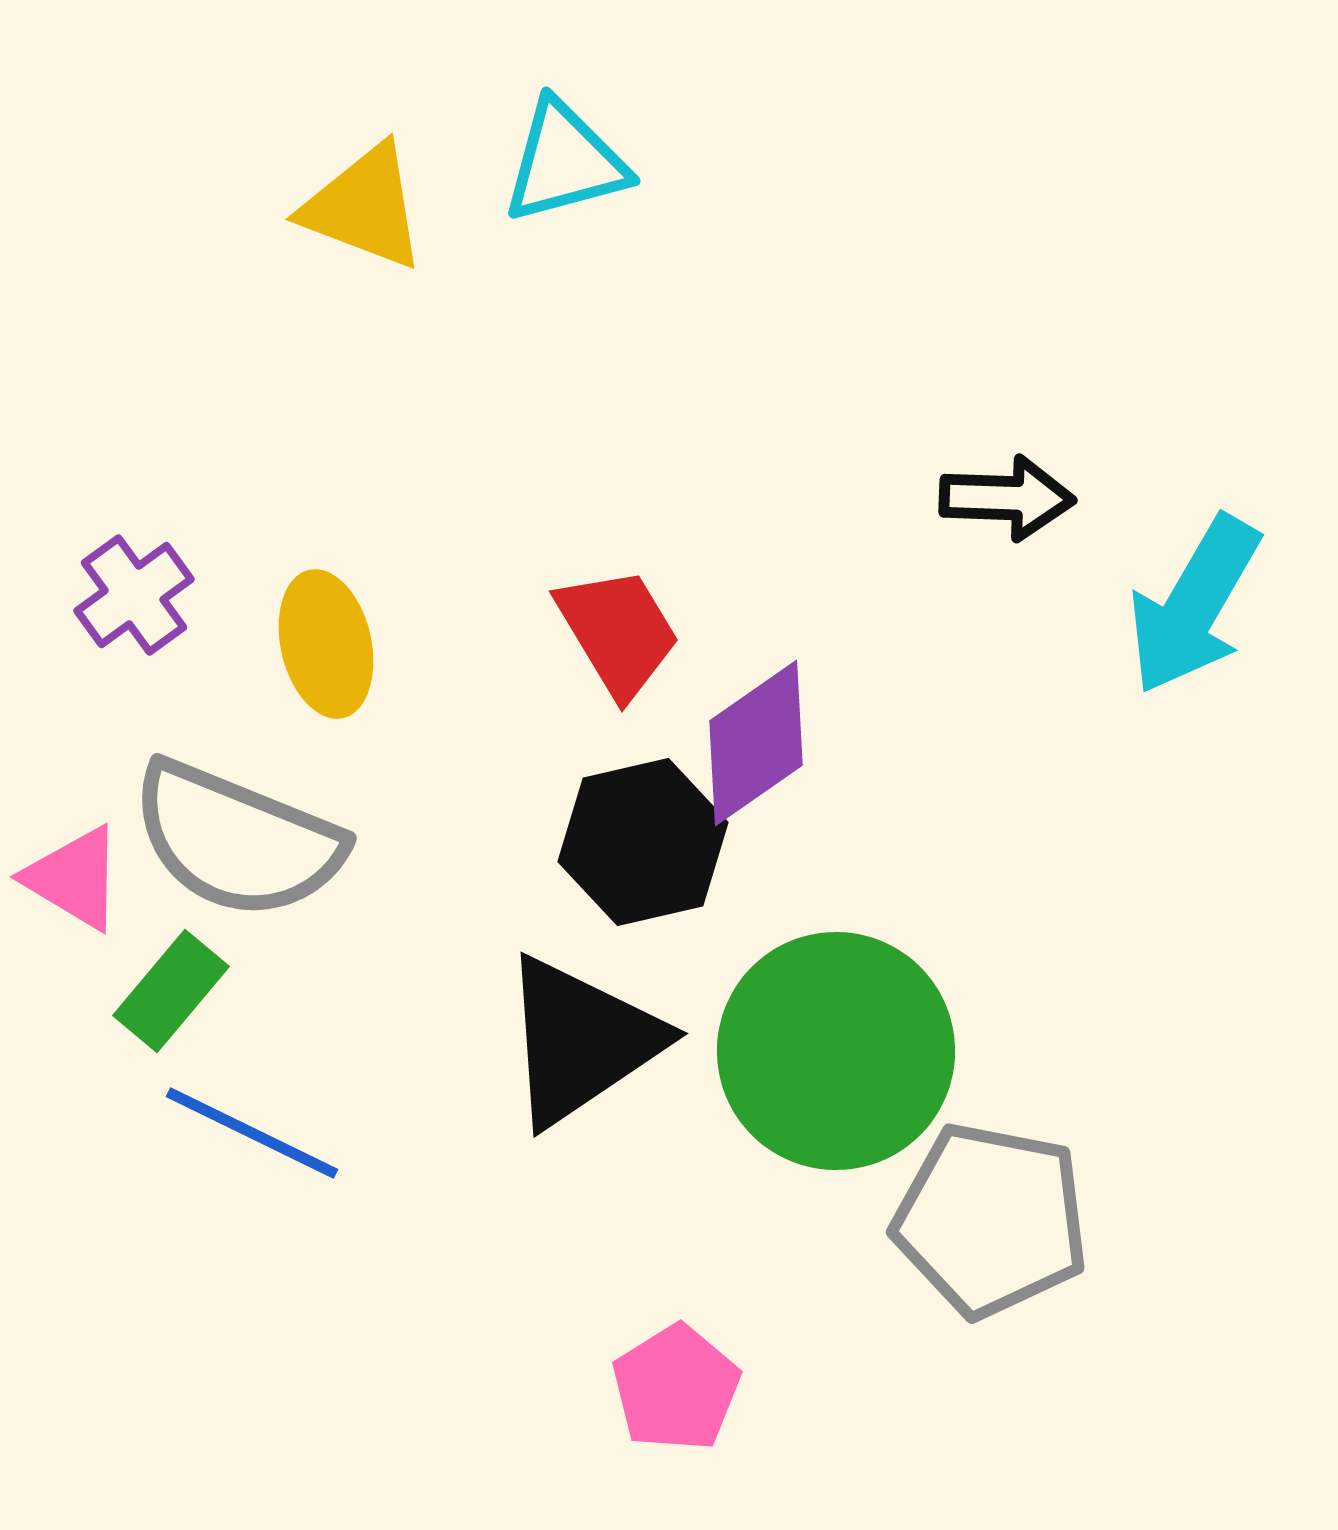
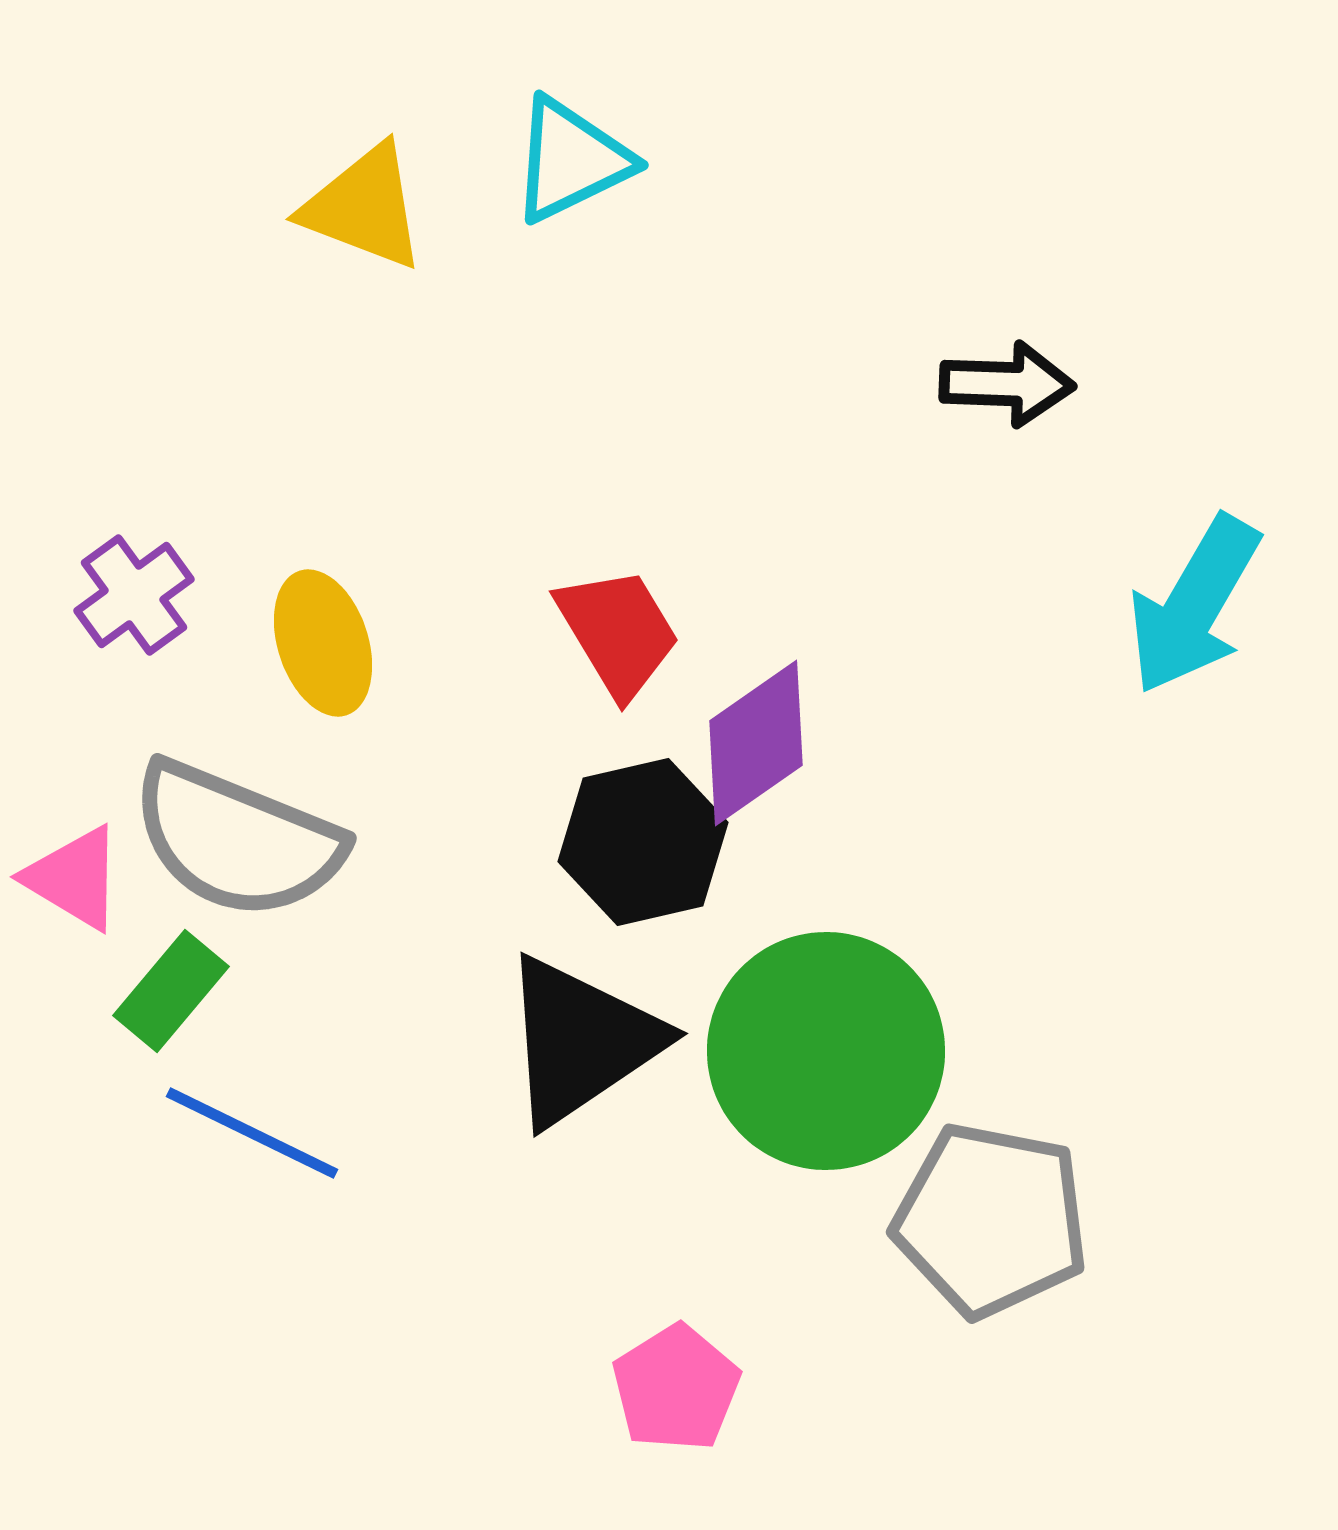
cyan triangle: moved 6 px right, 2 px up; rotated 11 degrees counterclockwise
black arrow: moved 114 px up
yellow ellipse: moved 3 px left, 1 px up; rotated 5 degrees counterclockwise
green circle: moved 10 px left
